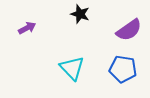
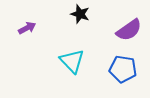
cyan triangle: moved 7 px up
